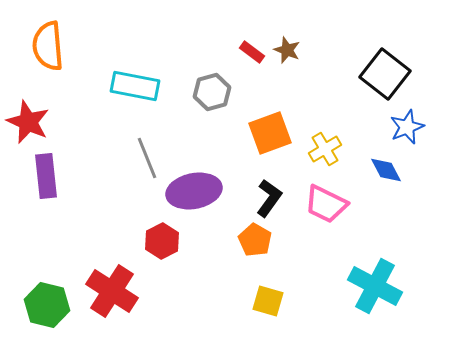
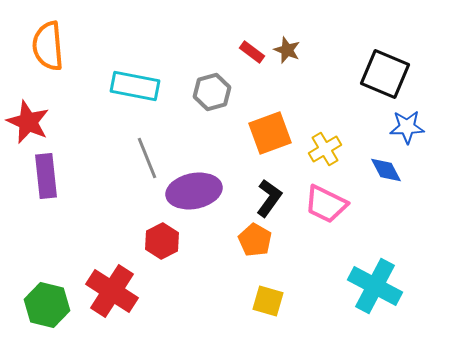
black square: rotated 15 degrees counterclockwise
blue star: rotated 20 degrees clockwise
